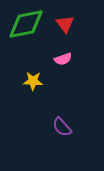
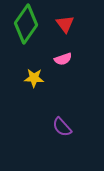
green diamond: rotated 45 degrees counterclockwise
yellow star: moved 1 px right, 3 px up
